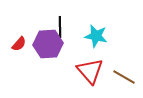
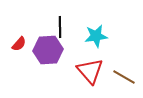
cyan star: rotated 20 degrees counterclockwise
purple hexagon: moved 6 px down
